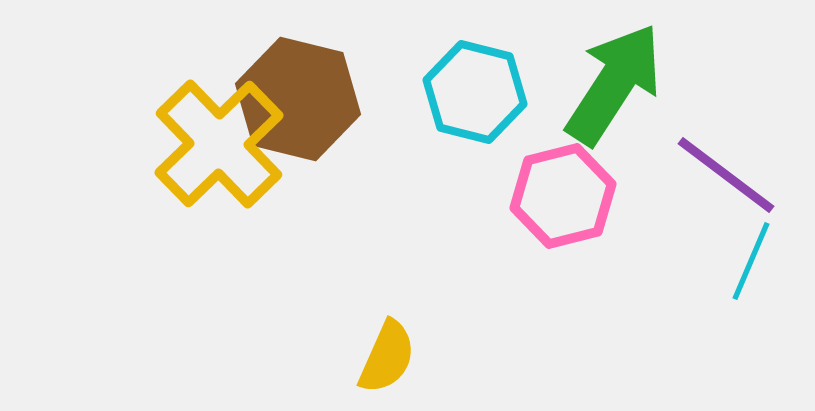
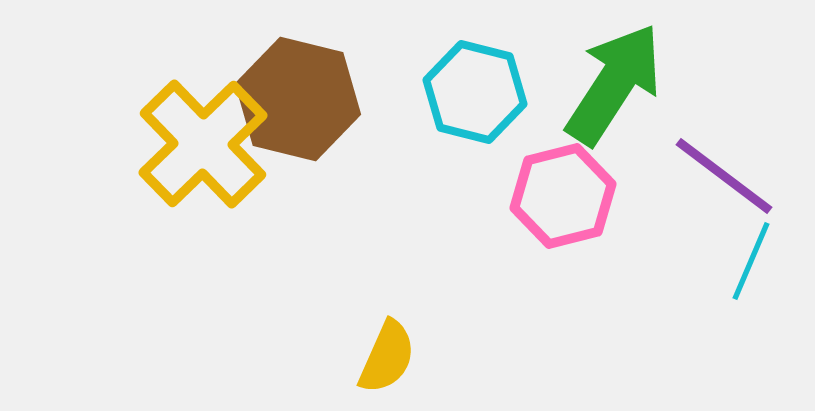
yellow cross: moved 16 px left
purple line: moved 2 px left, 1 px down
